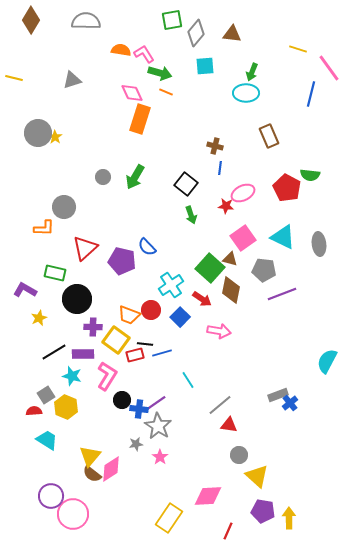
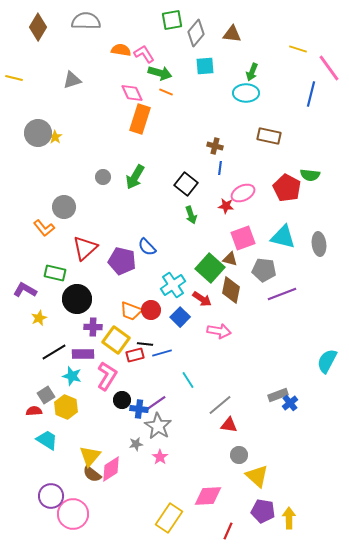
brown diamond at (31, 20): moved 7 px right, 7 px down
brown rectangle at (269, 136): rotated 55 degrees counterclockwise
orange L-shape at (44, 228): rotated 50 degrees clockwise
cyan triangle at (283, 237): rotated 12 degrees counterclockwise
pink square at (243, 238): rotated 15 degrees clockwise
cyan cross at (171, 285): moved 2 px right
orange trapezoid at (129, 315): moved 2 px right, 4 px up
